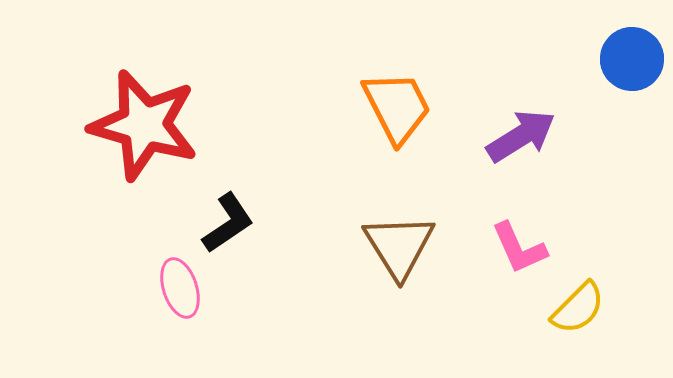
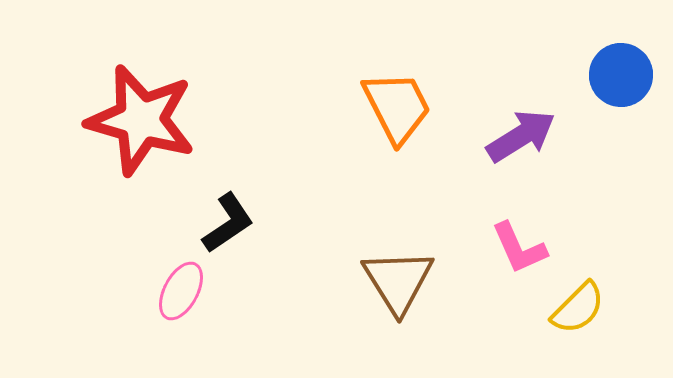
blue circle: moved 11 px left, 16 px down
red star: moved 3 px left, 5 px up
brown triangle: moved 1 px left, 35 px down
pink ellipse: moved 1 px right, 3 px down; rotated 46 degrees clockwise
